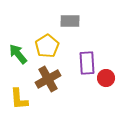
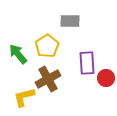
yellow L-shape: moved 5 px right, 2 px up; rotated 80 degrees clockwise
